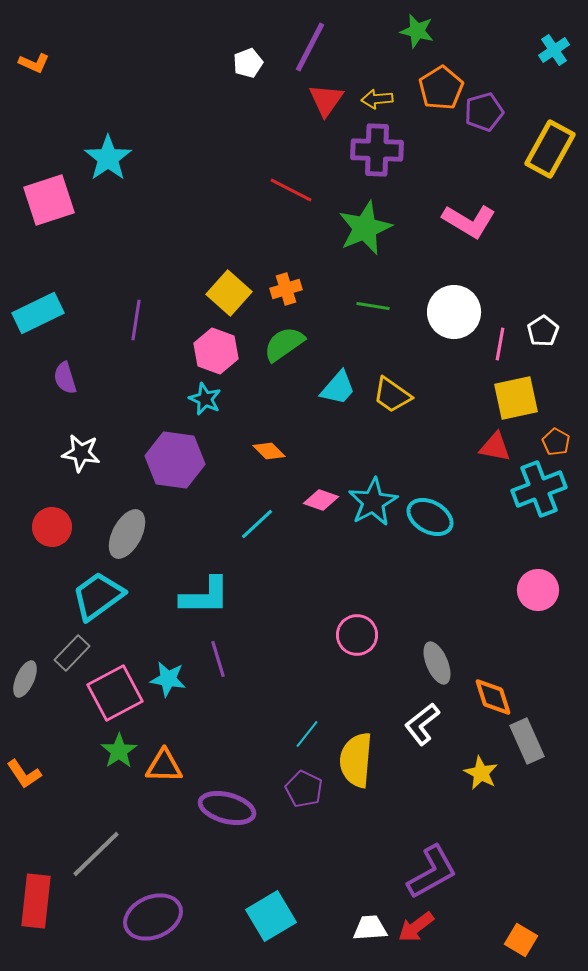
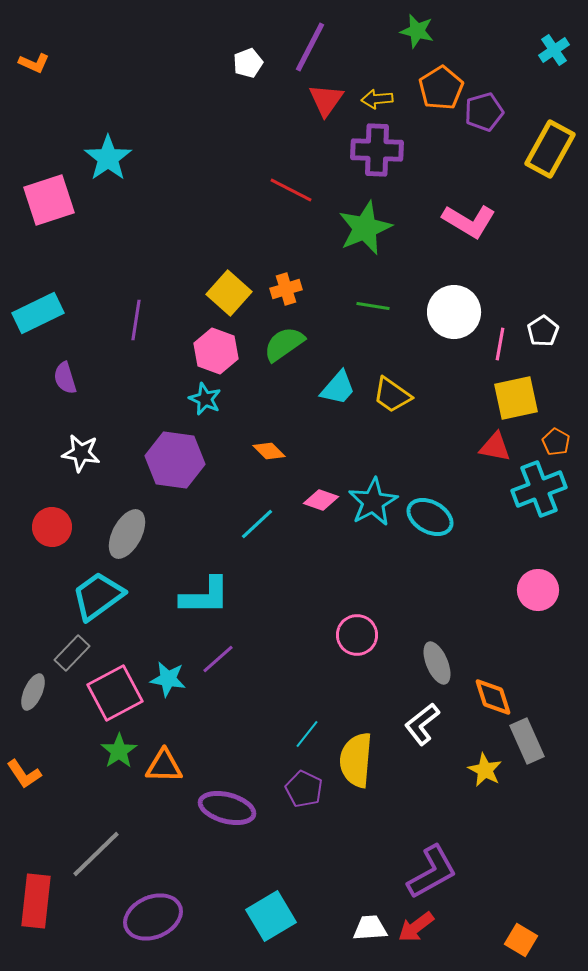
purple line at (218, 659): rotated 66 degrees clockwise
gray ellipse at (25, 679): moved 8 px right, 13 px down
yellow star at (481, 773): moved 4 px right, 3 px up
